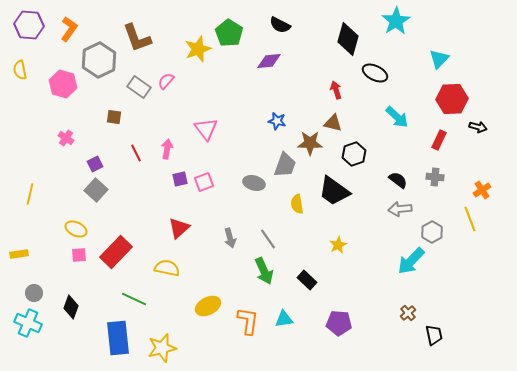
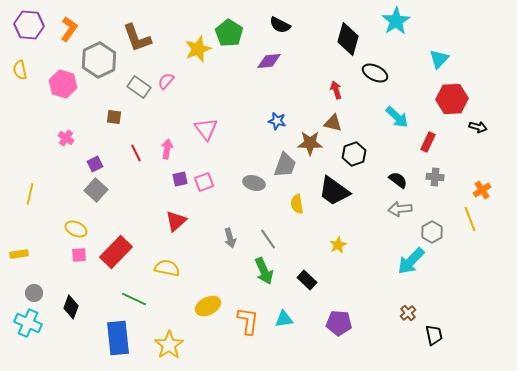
red rectangle at (439, 140): moved 11 px left, 2 px down
red triangle at (179, 228): moved 3 px left, 7 px up
yellow star at (162, 348): moved 7 px right, 3 px up; rotated 20 degrees counterclockwise
